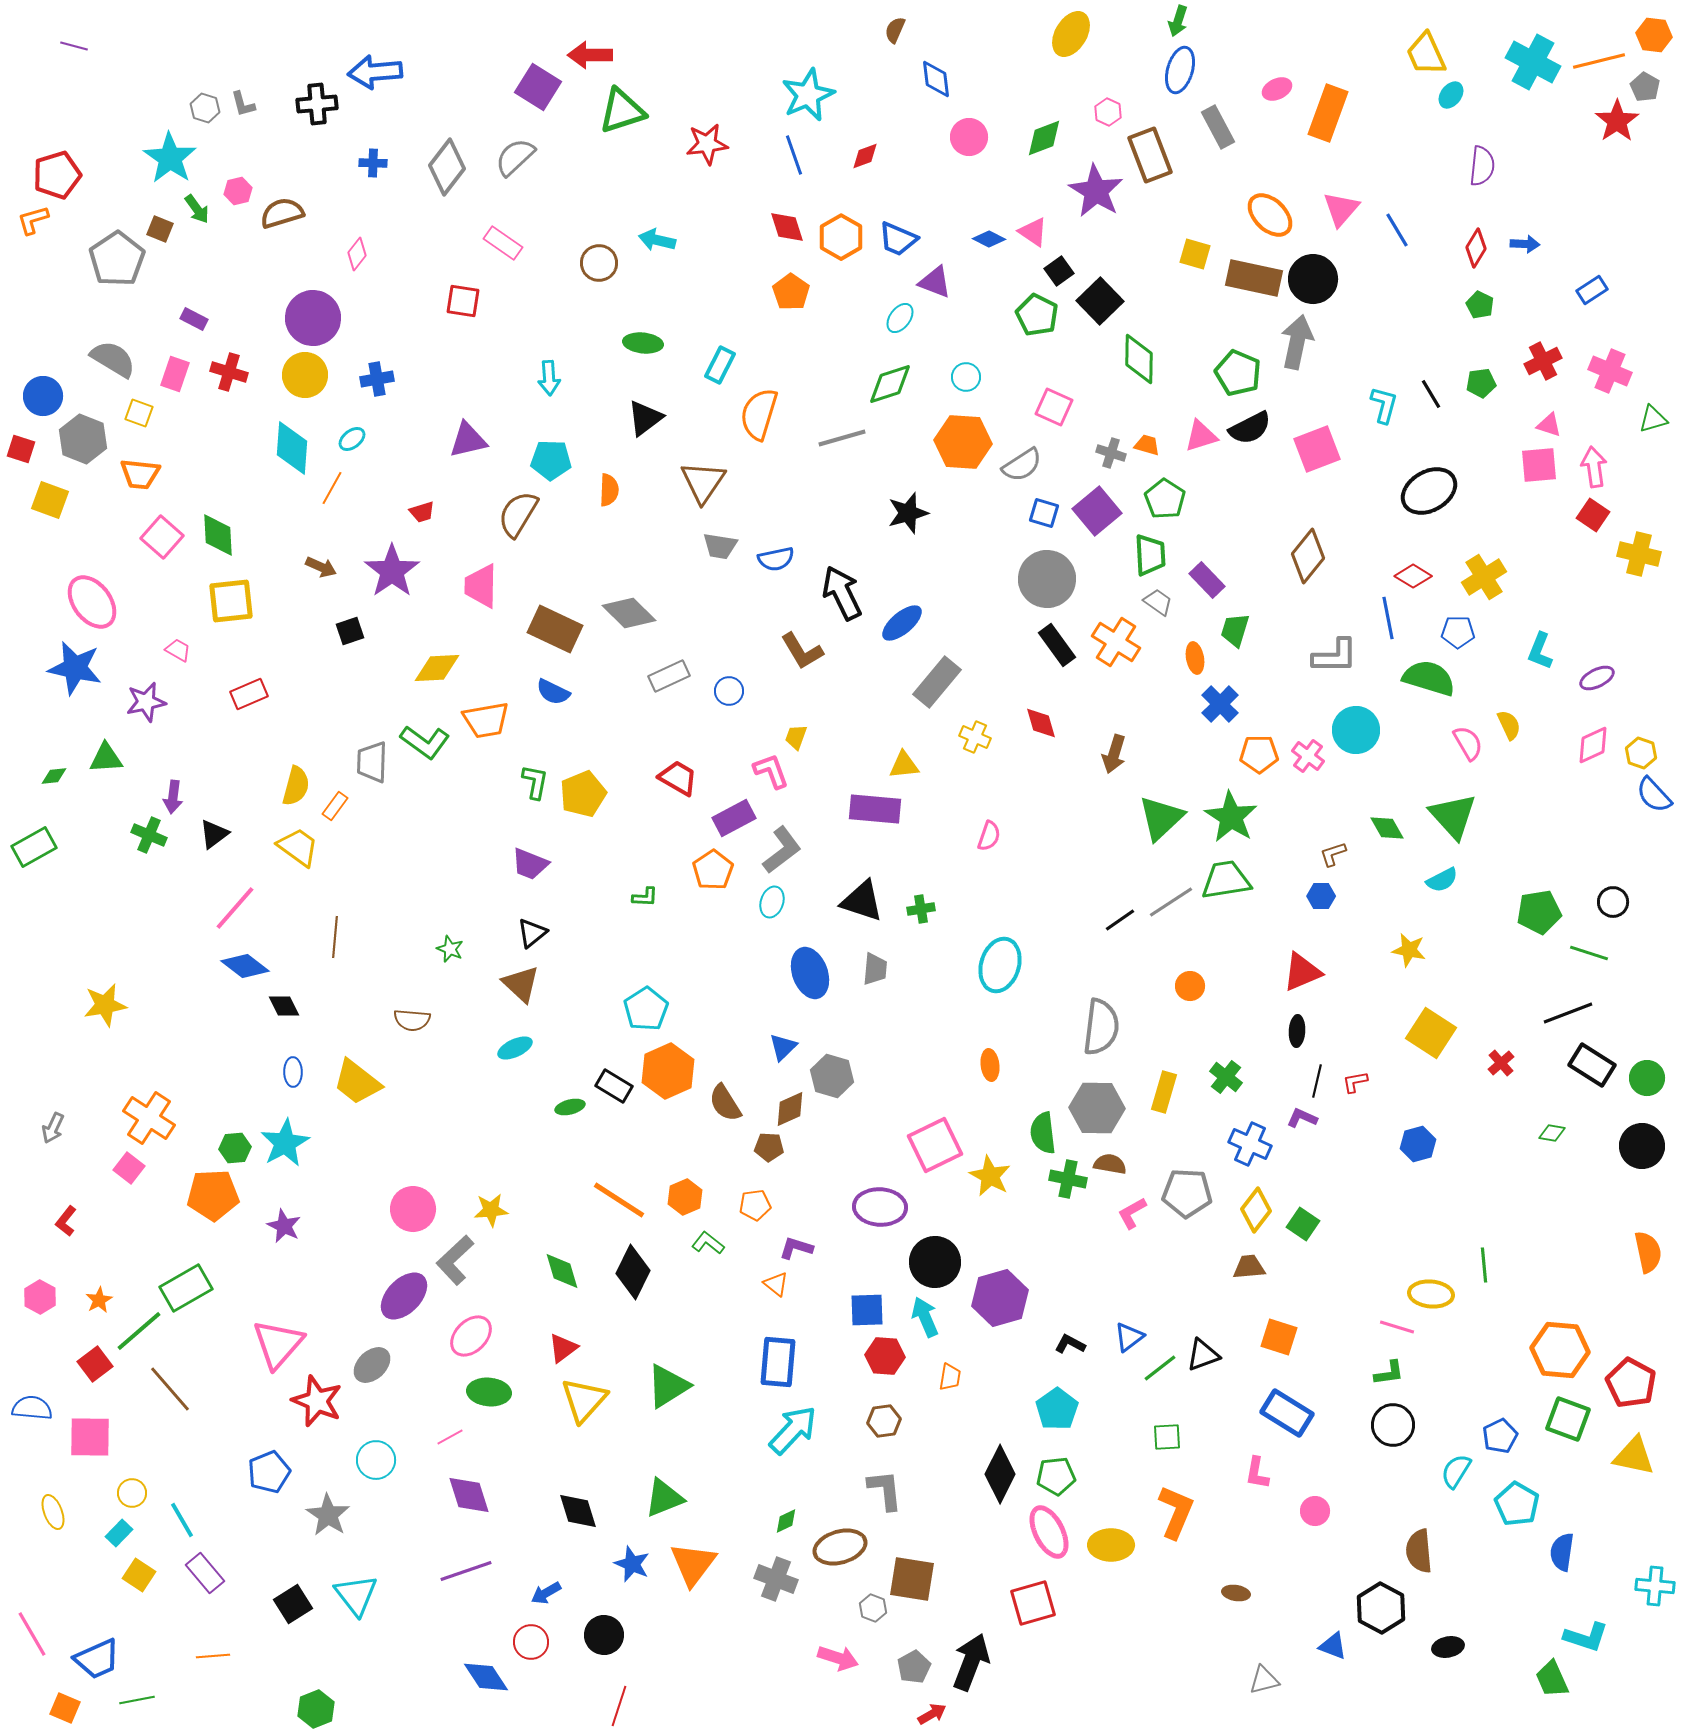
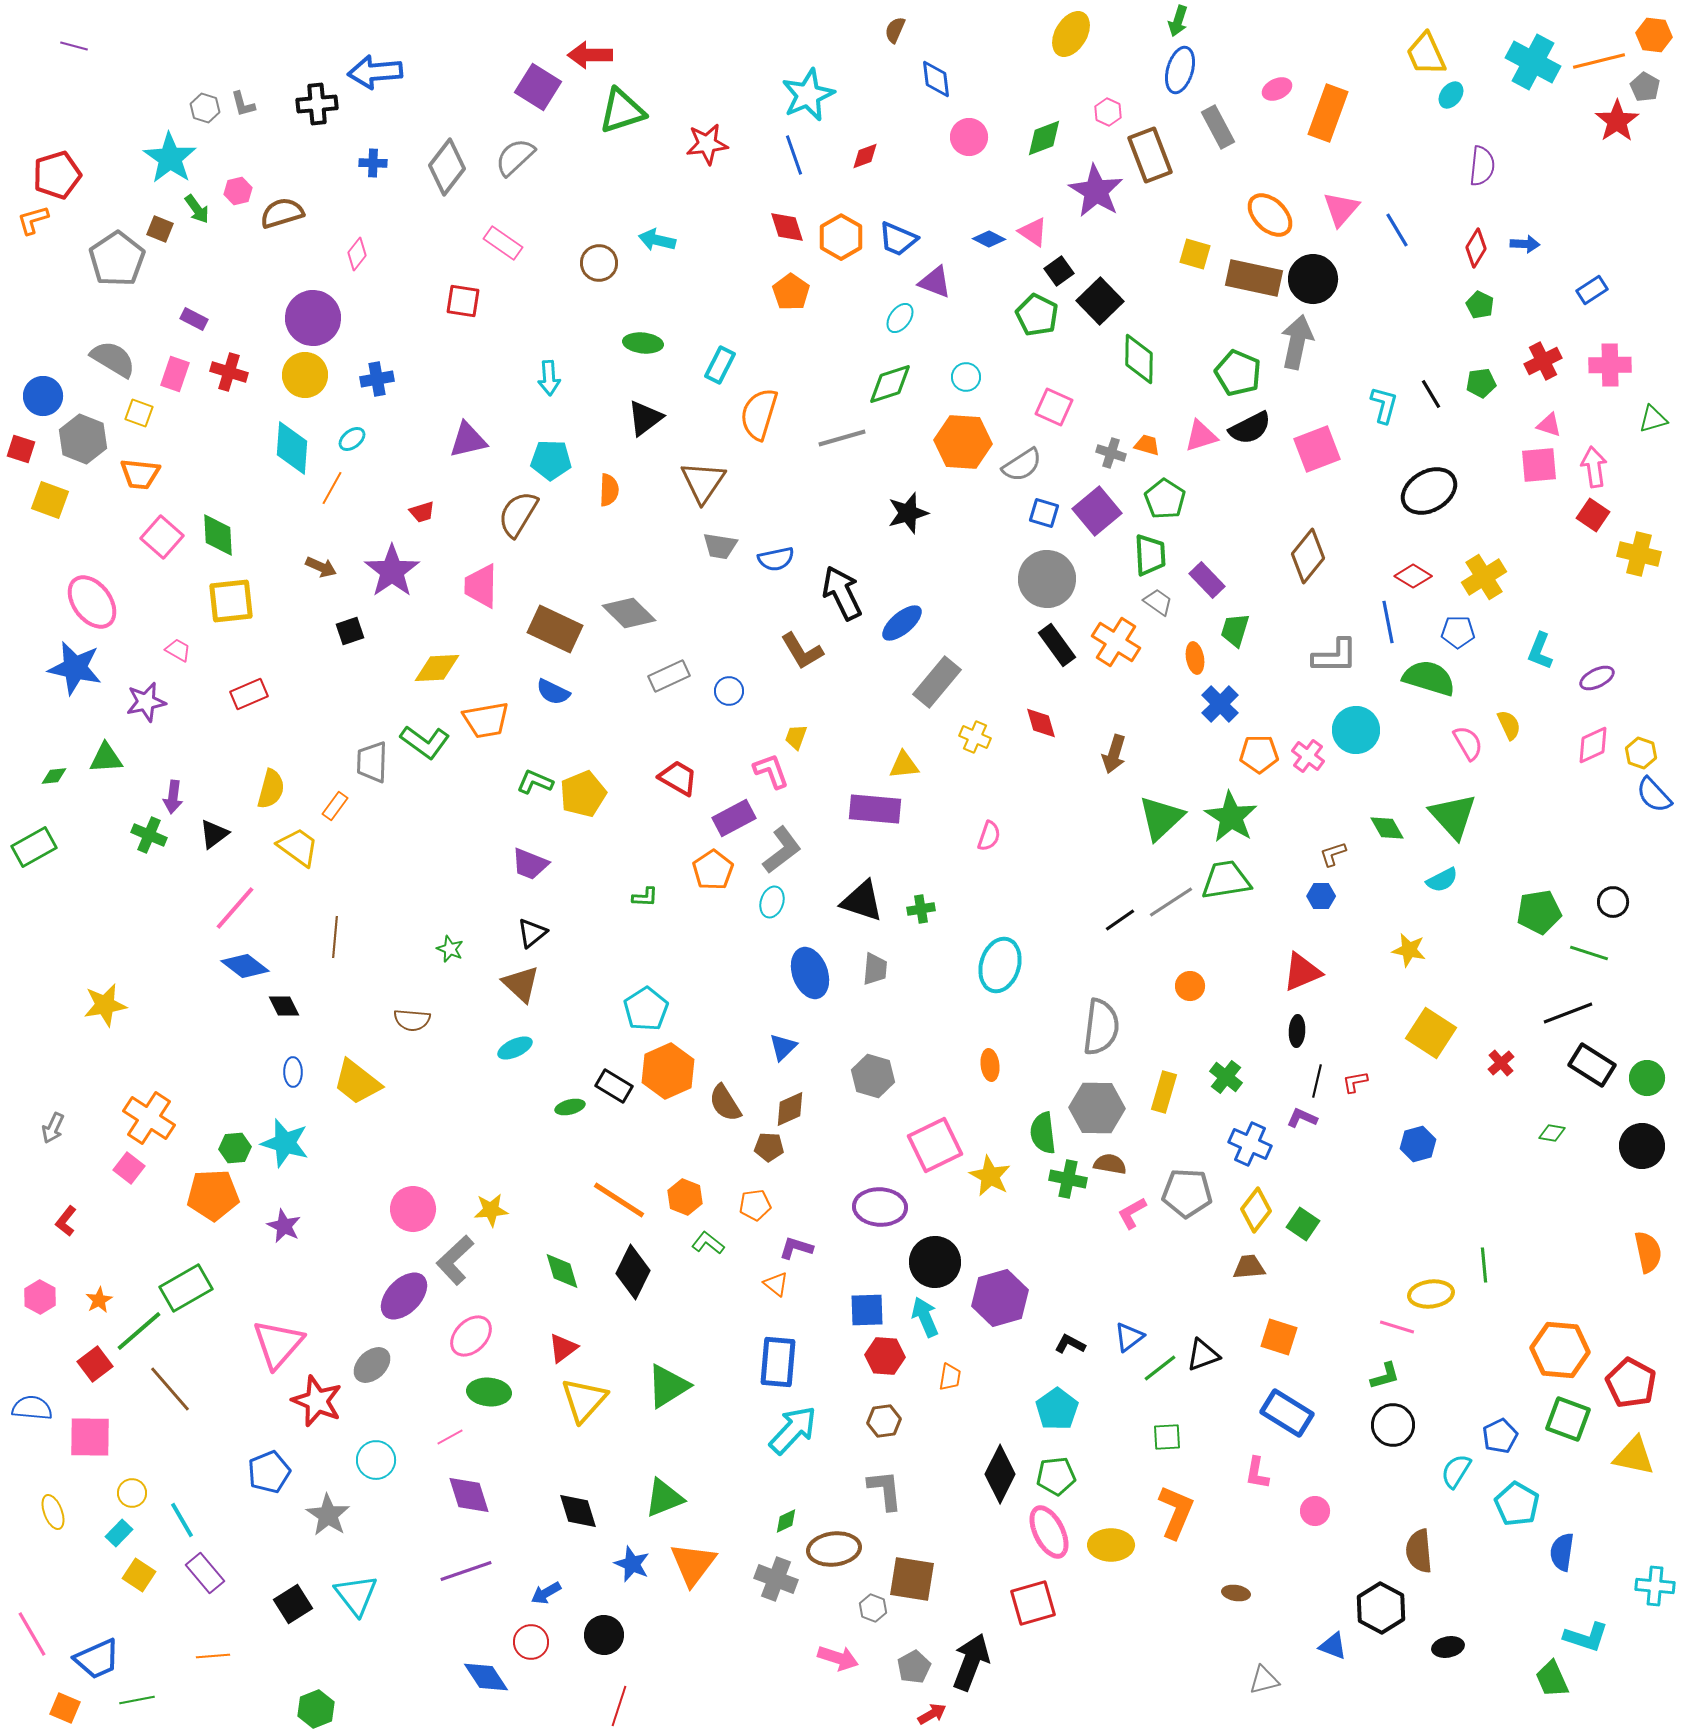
pink cross at (1610, 371): moved 6 px up; rotated 24 degrees counterclockwise
blue line at (1388, 618): moved 4 px down
green L-shape at (535, 782): rotated 78 degrees counterclockwise
yellow semicircle at (296, 786): moved 25 px left, 3 px down
gray hexagon at (832, 1076): moved 41 px right
cyan star at (285, 1143): rotated 27 degrees counterclockwise
orange hexagon at (685, 1197): rotated 16 degrees counterclockwise
yellow ellipse at (1431, 1294): rotated 12 degrees counterclockwise
green L-shape at (1389, 1373): moved 4 px left, 3 px down; rotated 8 degrees counterclockwise
brown ellipse at (840, 1547): moved 6 px left, 2 px down; rotated 9 degrees clockwise
